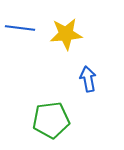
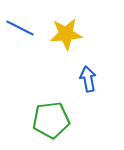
blue line: rotated 20 degrees clockwise
